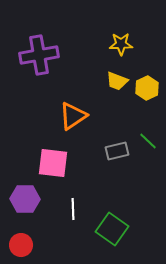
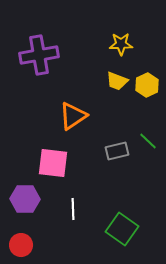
yellow hexagon: moved 3 px up
green square: moved 10 px right
